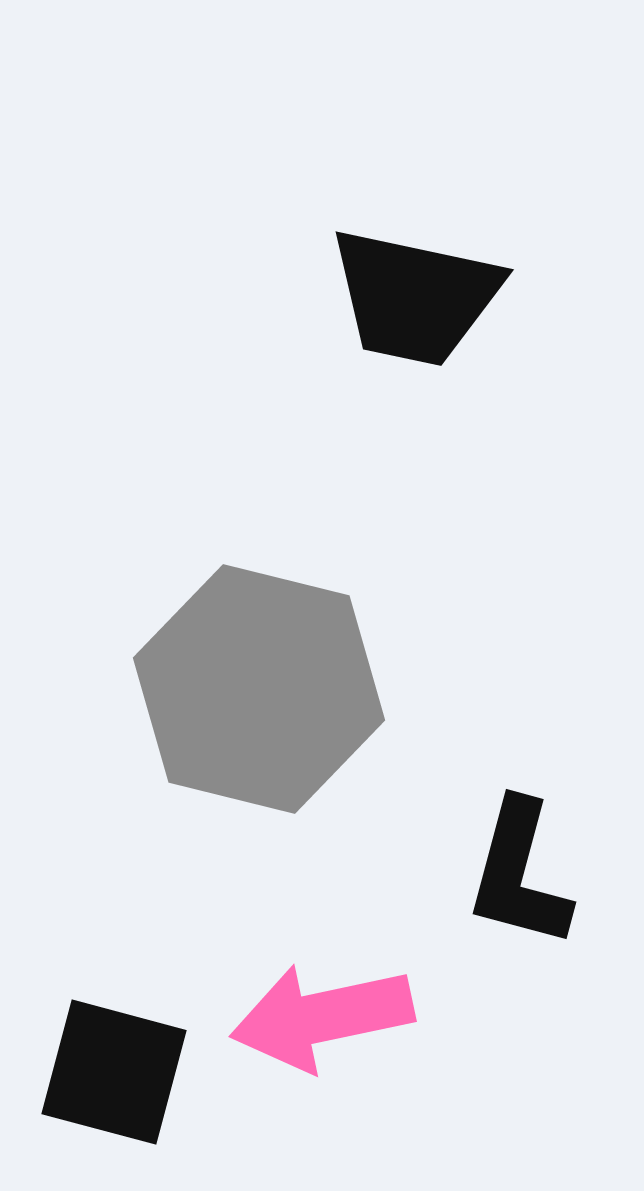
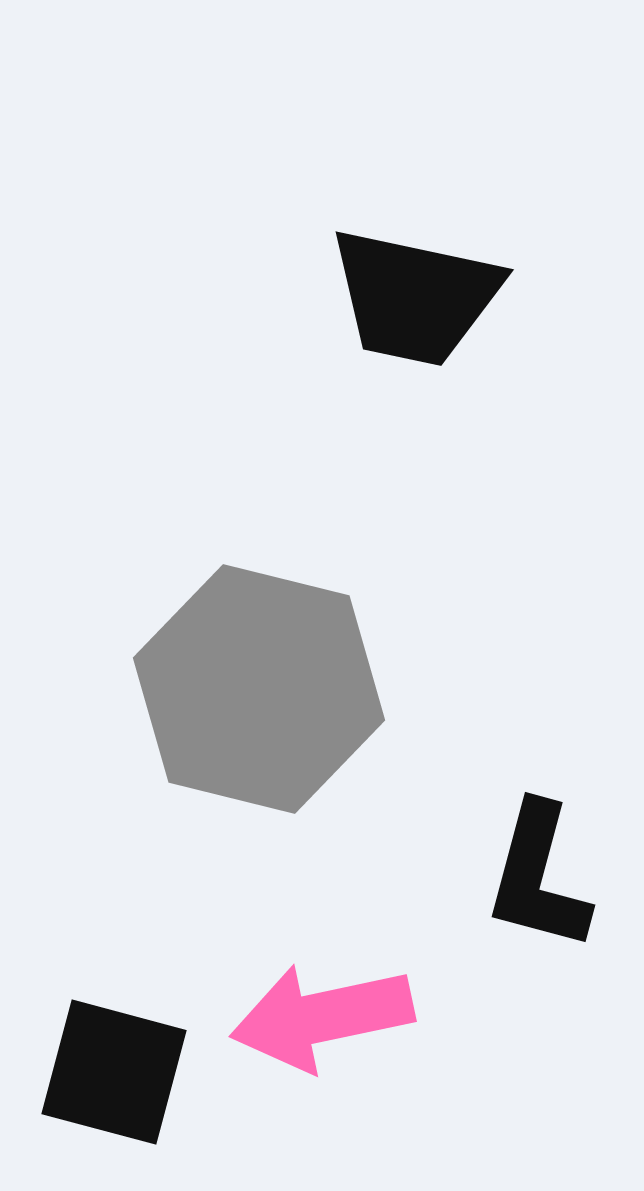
black L-shape: moved 19 px right, 3 px down
